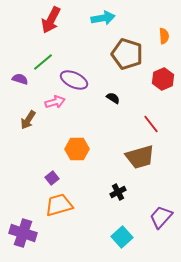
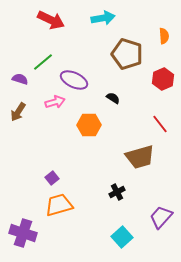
red arrow: rotated 92 degrees counterclockwise
brown arrow: moved 10 px left, 8 px up
red line: moved 9 px right
orange hexagon: moved 12 px right, 24 px up
black cross: moved 1 px left
